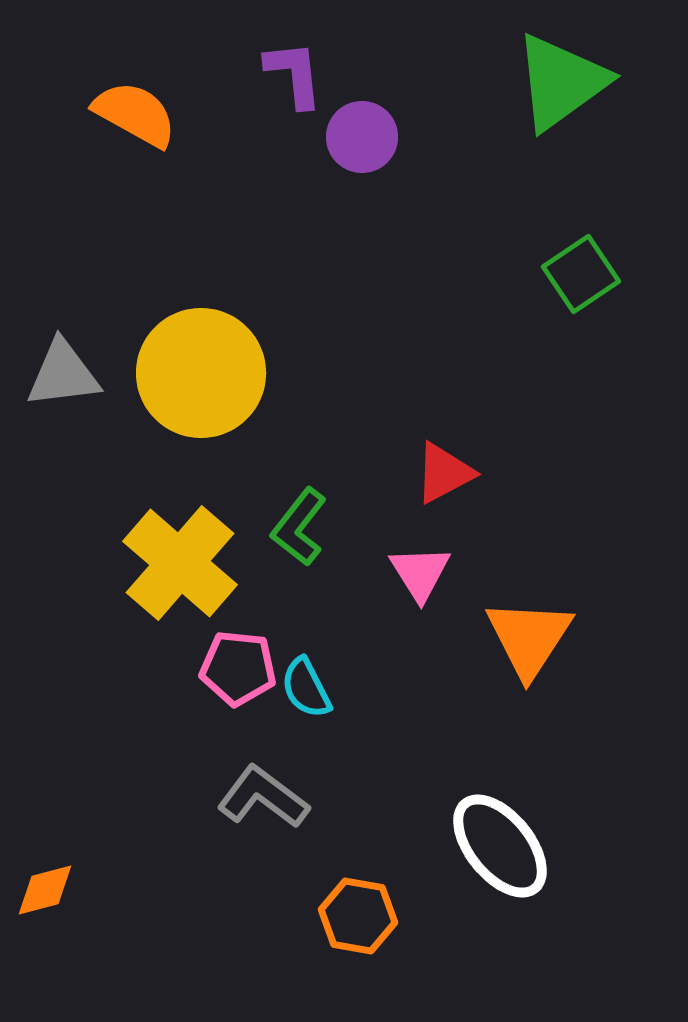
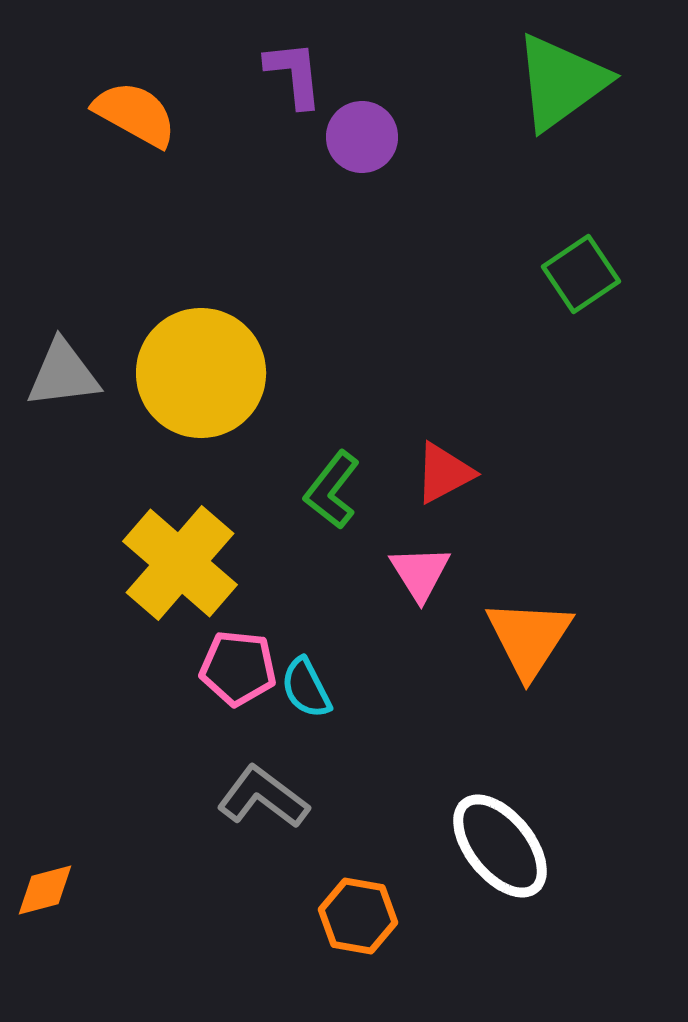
green L-shape: moved 33 px right, 37 px up
